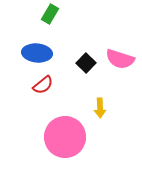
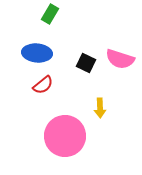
black square: rotated 18 degrees counterclockwise
pink circle: moved 1 px up
